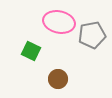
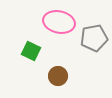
gray pentagon: moved 2 px right, 3 px down
brown circle: moved 3 px up
